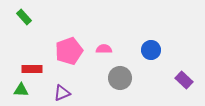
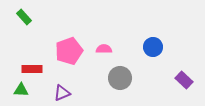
blue circle: moved 2 px right, 3 px up
